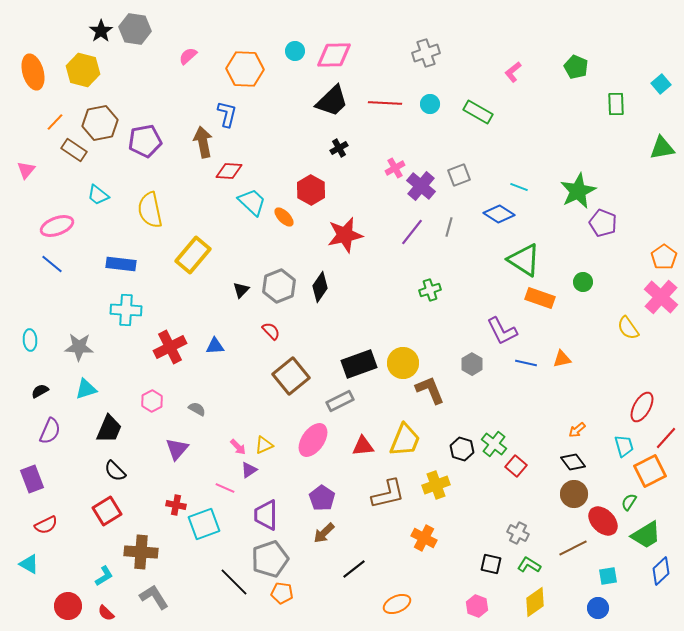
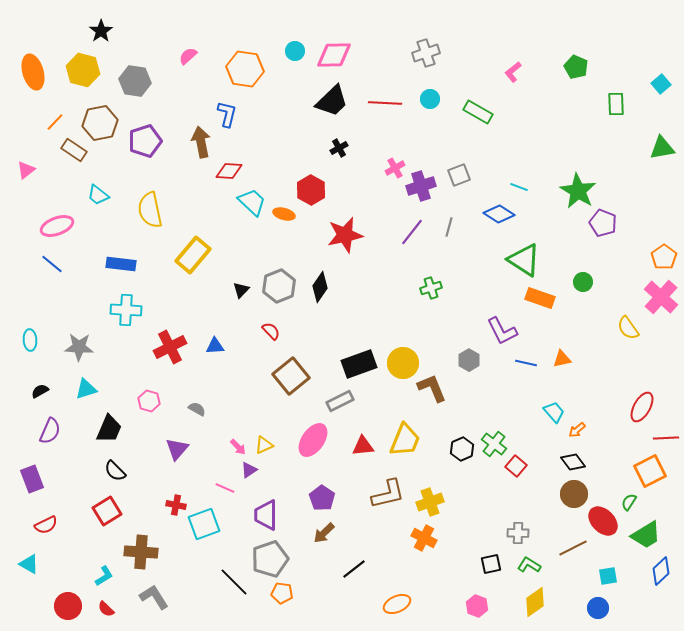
gray hexagon at (135, 29): moved 52 px down
orange hexagon at (245, 69): rotated 6 degrees clockwise
cyan circle at (430, 104): moved 5 px up
purple pentagon at (145, 141): rotated 8 degrees counterclockwise
brown arrow at (203, 142): moved 2 px left
pink triangle at (26, 170): rotated 12 degrees clockwise
purple cross at (421, 186): rotated 32 degrees clockwise
green star at (578, 191): rotated 15 degrees counterclockwise
orange ellipse at (284, 217): moved 3 px up; rotated 30 degrees counterclockwise
green cross at (430, 290): moved 1 px right, 2 px up
gray hexagon at (472, 364): moved 3 px left, 4 px up
brown L-shape at (430, 390): moved 2 px right, 2 px up
pink hexagon at (152, 401): moved 3 px left; rotated 15 degrees counterclockwise
red line at (666, 438): rotated 45 degrees clockwise
cyan trapezoid at (624, 446): moved 70 px left, 34 px up; rotated 25 degrees counterclockwise
black hexagon at (462, 449): rotated 20 degrees clockwise
yellow cross at (436, 485): moved 6 px left, 17 px down
gray cross at (518, 533): rotated 25 degrees counterclockwise
black square at (491, 564): rotated 25 degrees counterclockwise
red semicircle at (106, 613): moved 4 px up
